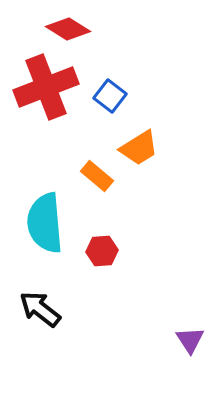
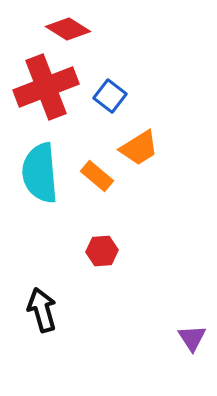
cyan semicircle: moved 5 px left, 50 px up
black arrow: moved 2 px right, 1 px down; rotated 36 degrees clockwise
purple triangle: moved 2 px right, 2 px up
